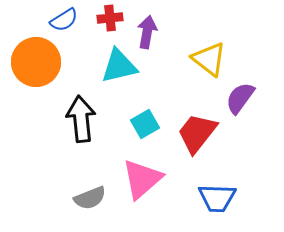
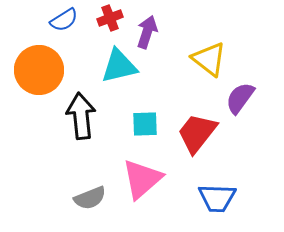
red cross: rotated 15 degrees counterclockwise
purple arrow: rotated 8 degrees clockwise
orange circle: moved 3 px right, 8 px down
black arrow: moved 3 px up
cyan square: rotated 28 degrees clockwise
